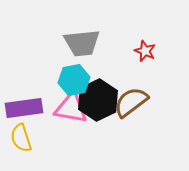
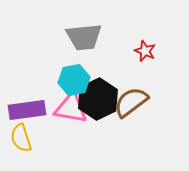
gray trapezoid: moved 2 px right, 6 px up
black hexagon: moved 1 px up
purple rectangle: moved 3 px right, 2 px down
